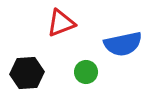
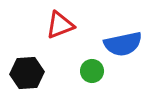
red triangle: moved 1 px left, 2 px down
green circle: moved 6 px right, 1 px up
